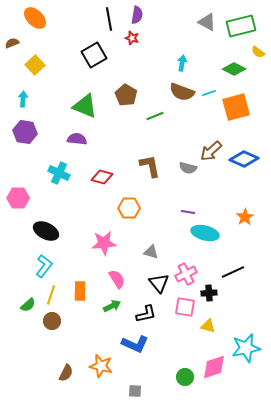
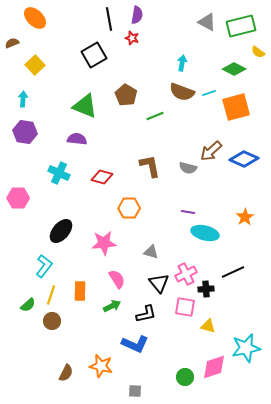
black ellipse at (46, 231): moved 15 px right; rotated 75 degrees counterclockwise
black cross at (209, 293): moved 3 px left, 4 px up
